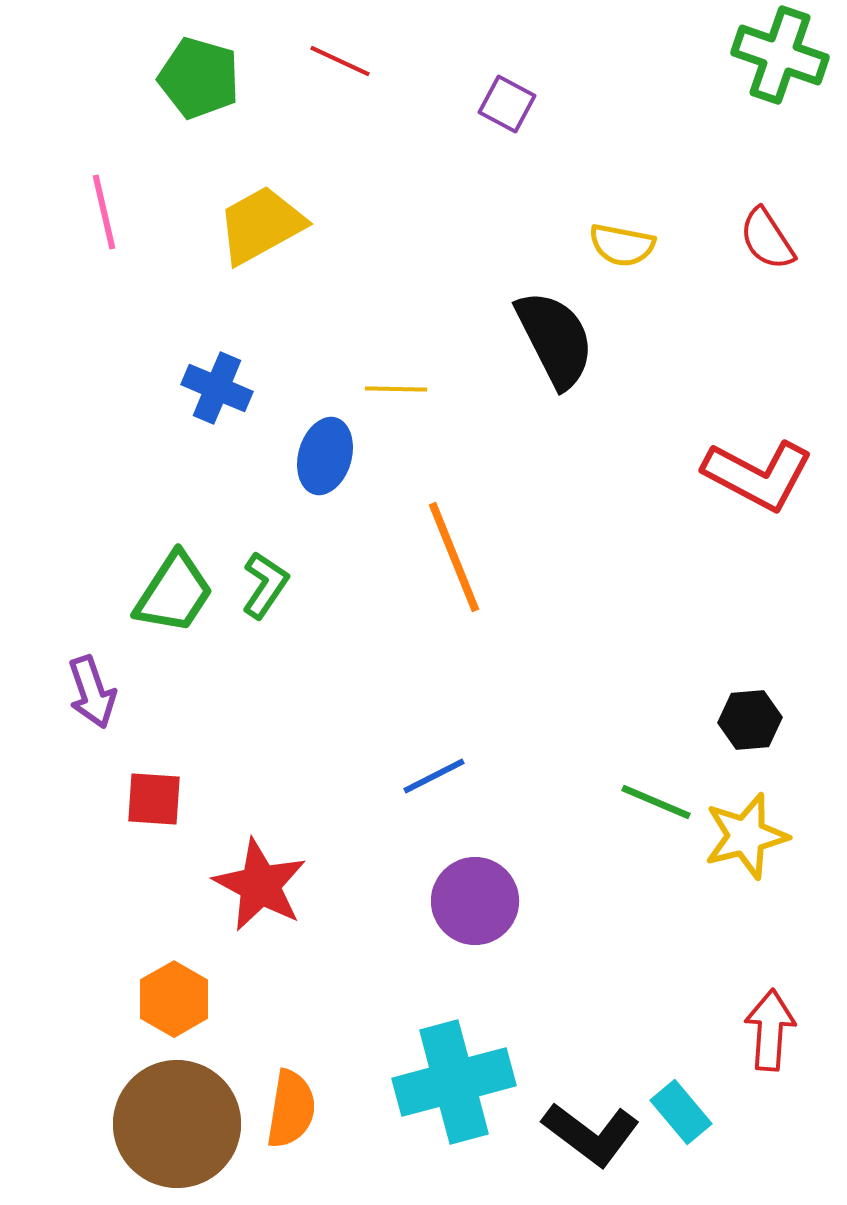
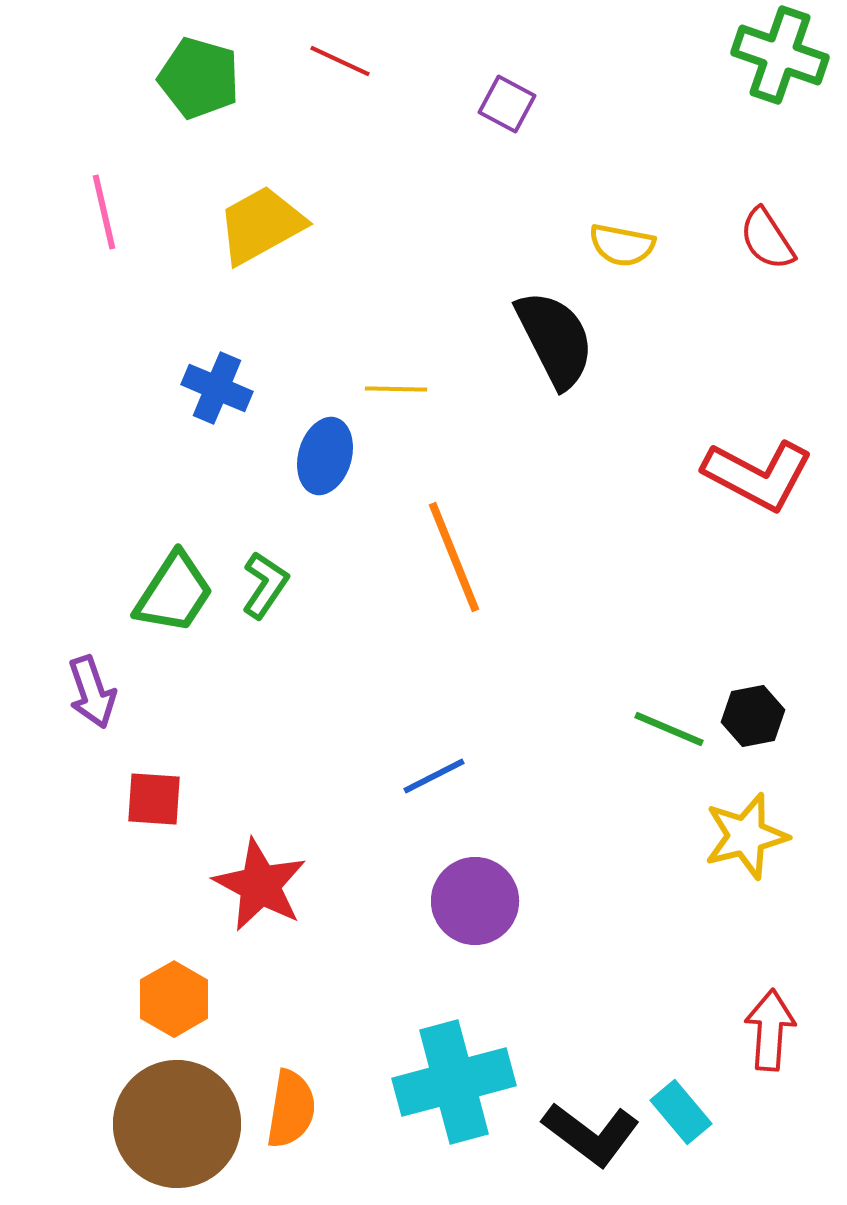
black hexagon: moved 3 px right, 4 px up; rotated 6 degrees counterclockwise
green line: moved 13 px right, 73 px up
